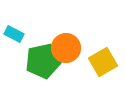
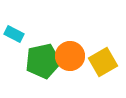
orange circle: moved 4 px right, 8 px down
